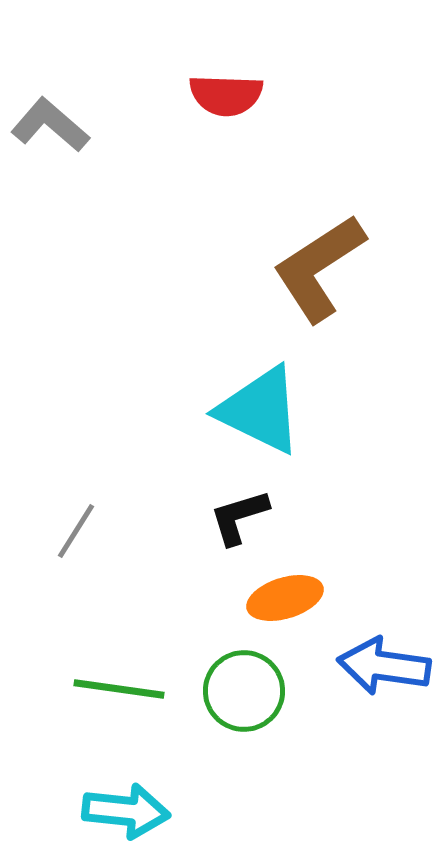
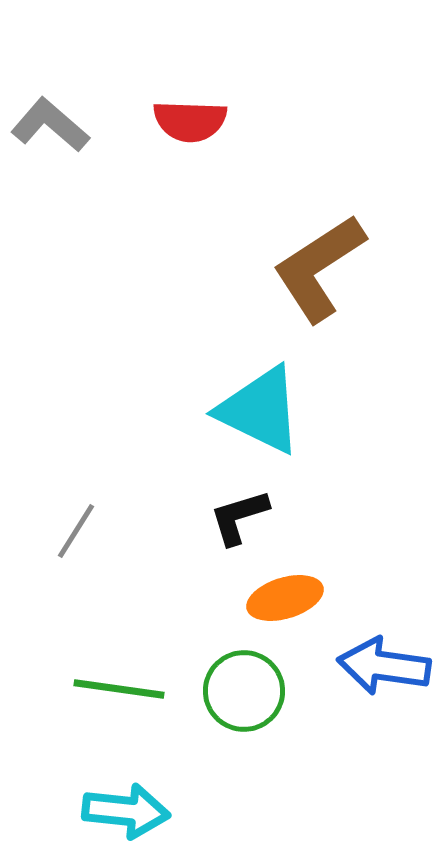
red semicircle: moved 36 px left, 26 px down
